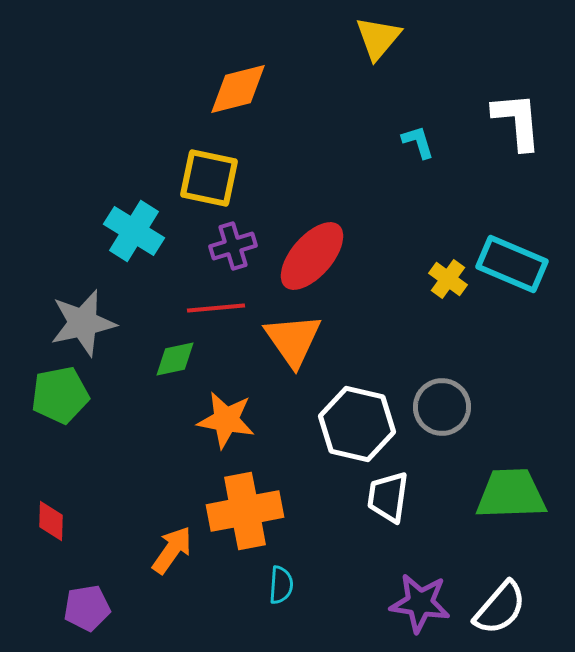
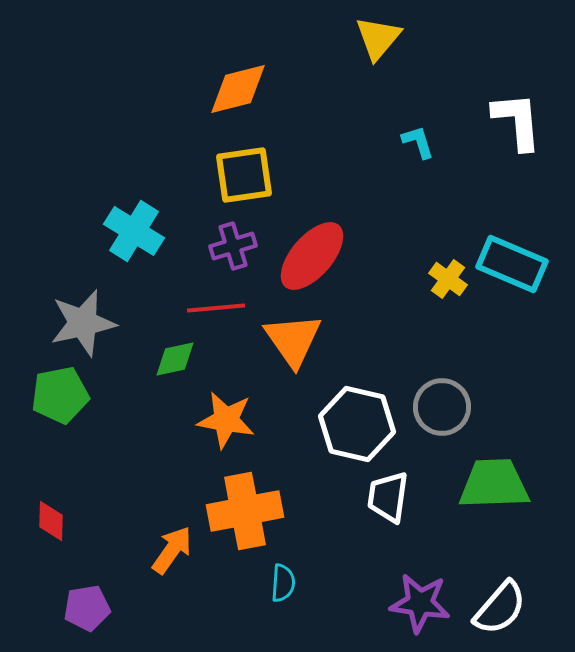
yellow square: moved 35 px right, 3 px up; rotated 20 degrees counterclockwise
green trapezoid: moved 17 px left, 10 px up
cyan semicircle: moved 2 px right, 2 px up
